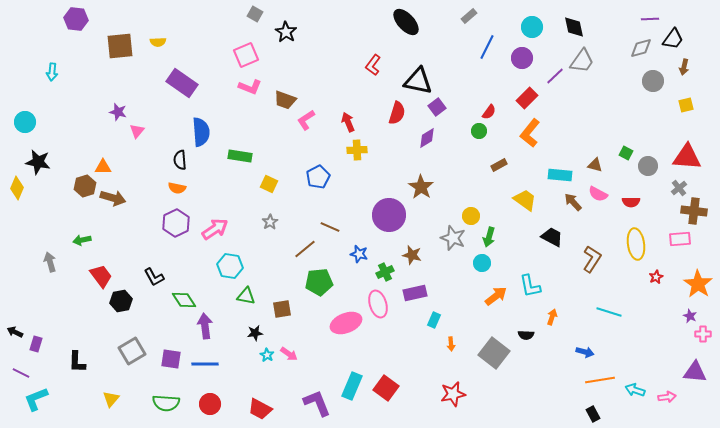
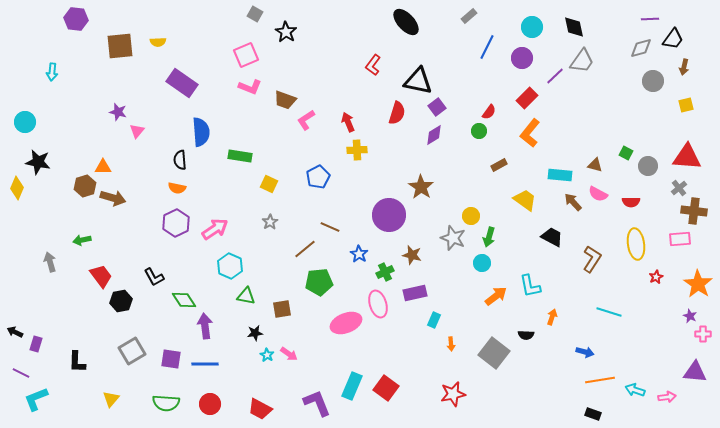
purple diamond at (427, 138): moved 7 px right, 3 px up
blue star at (359, 254): rotated 18 degrees clockwise
cyan hexagon at (230, 266): rotated 15 degrees clockwise
black rectangle at (593, 414): rotated 42 degrees counterclockwise
